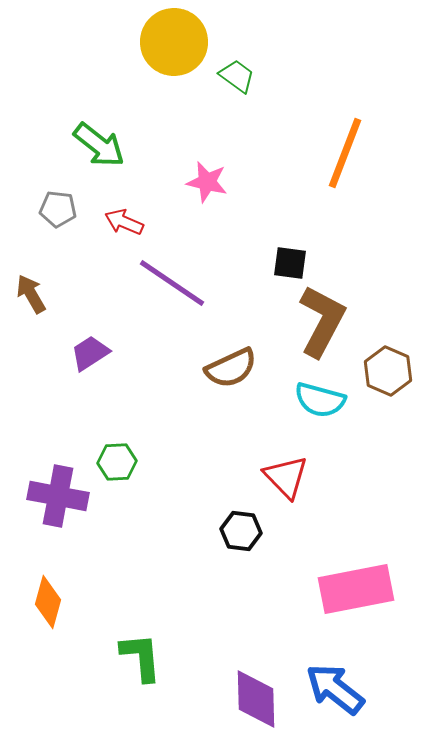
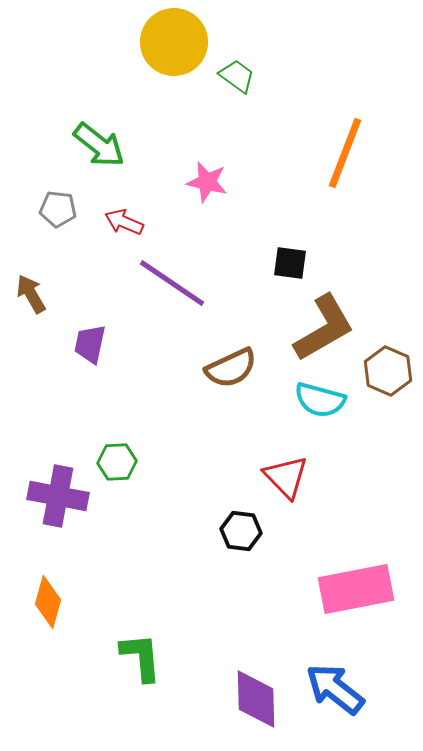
brown L-shape: moved 2 px right, 7 px down; rotated 32 degrees clockwise
purple trapezoid: moved 9 px up; rotated 45 degrees counterclockwise
